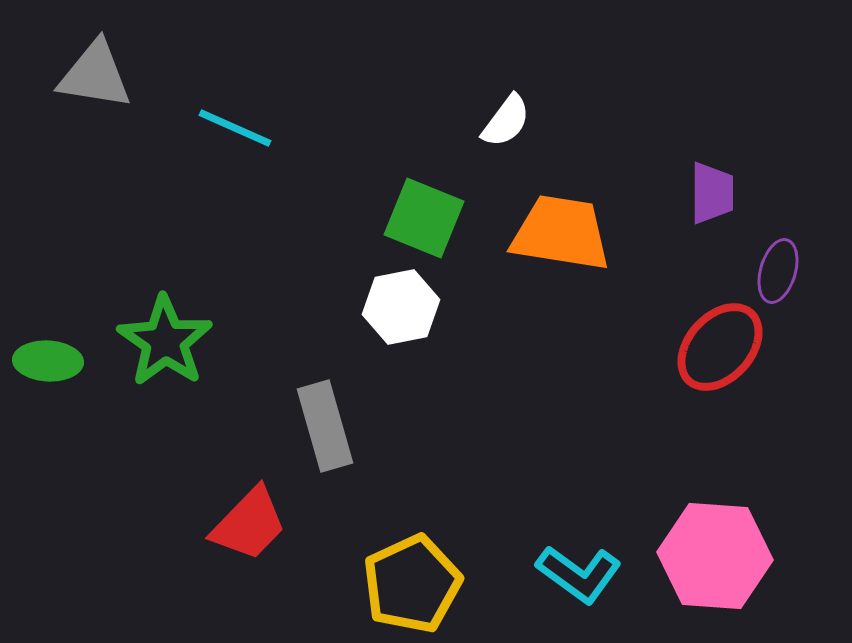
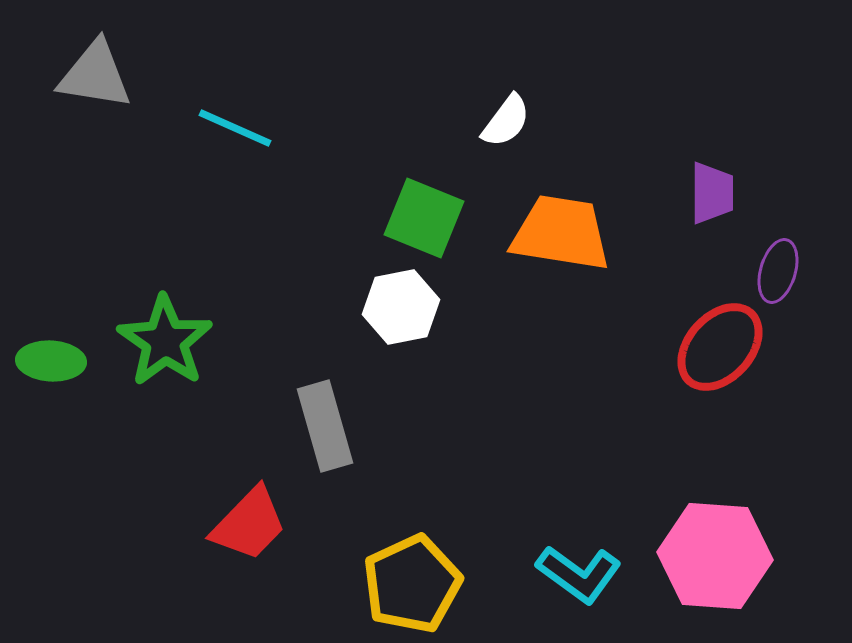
green ellipse: moved 3 px right
